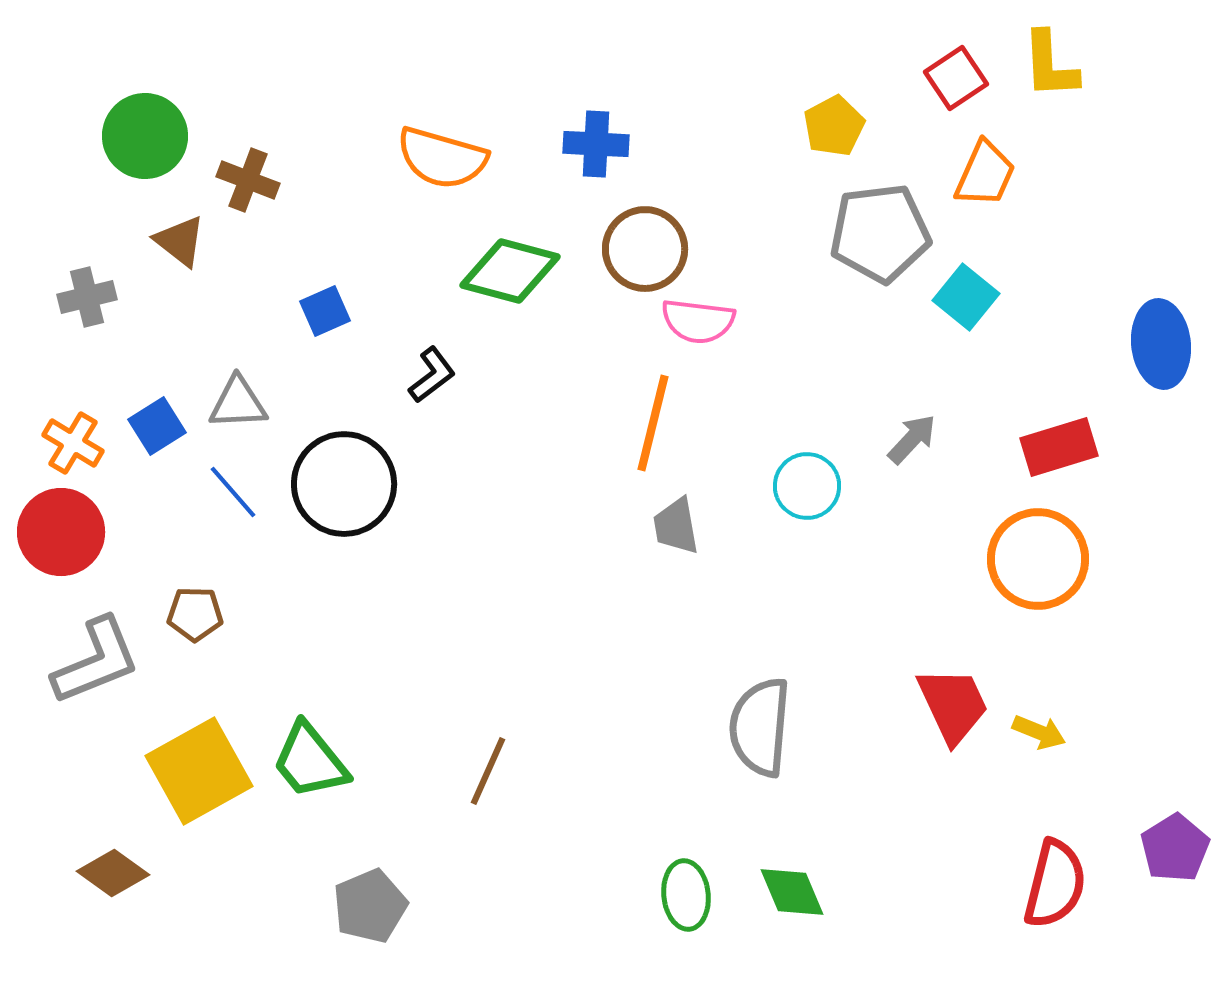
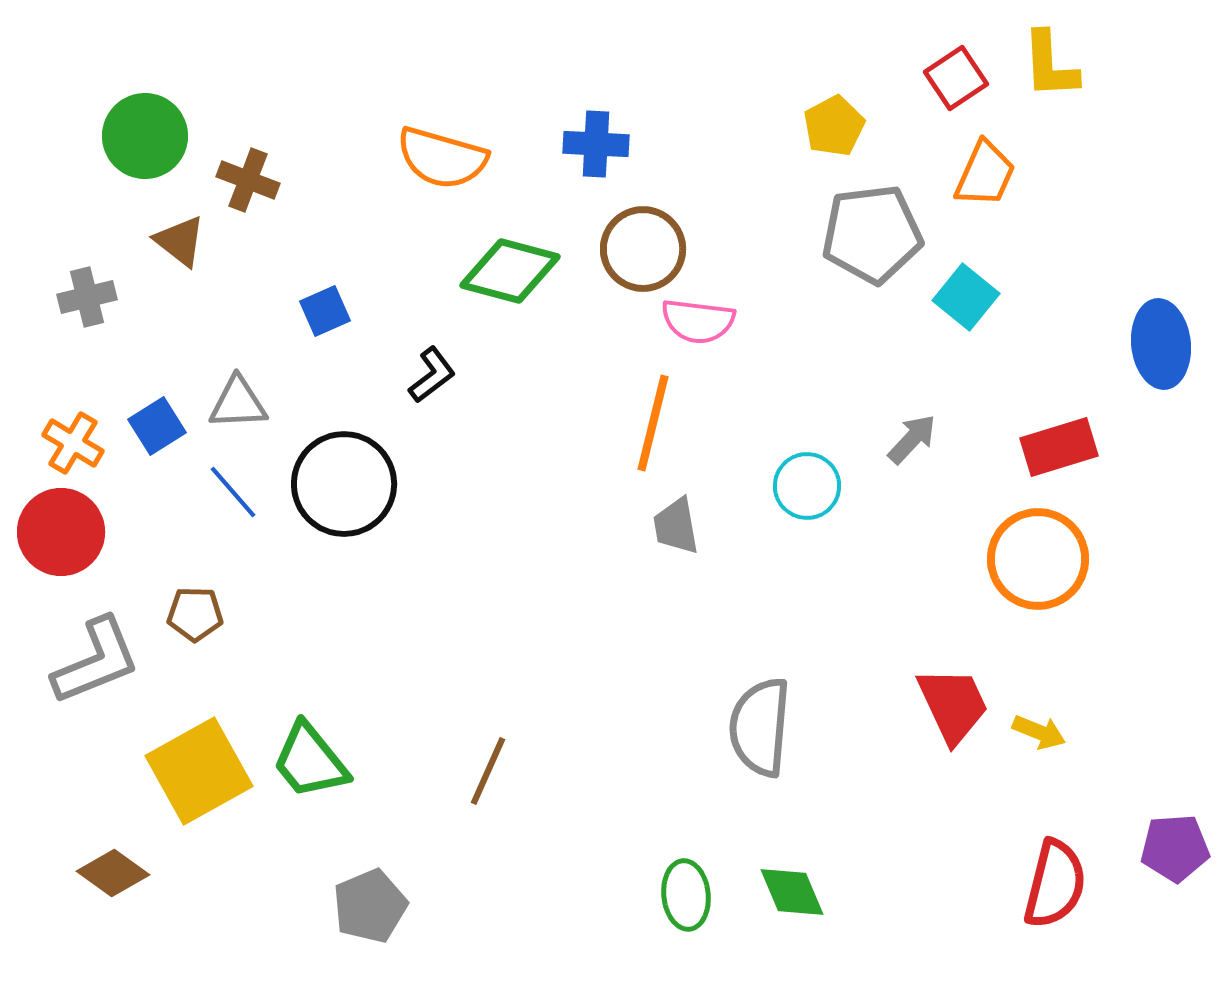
gray pentagon at (880, 233): moved 8 px left, 1 px down
brown circle at (645, 249): moved 2 px left
purple pentagon at (1175, 848): rotated 28 degrees clockwise
